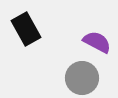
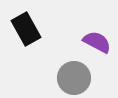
gray circle: moved 8 px left
